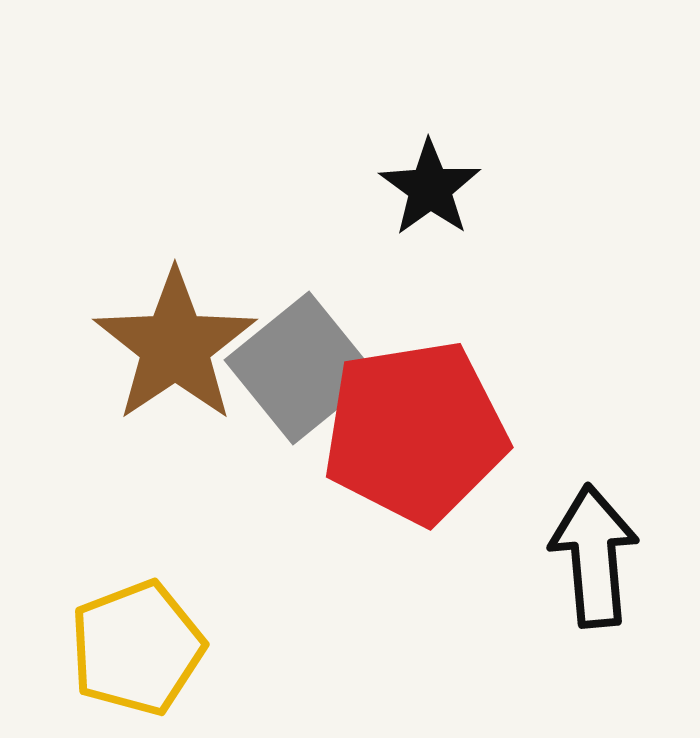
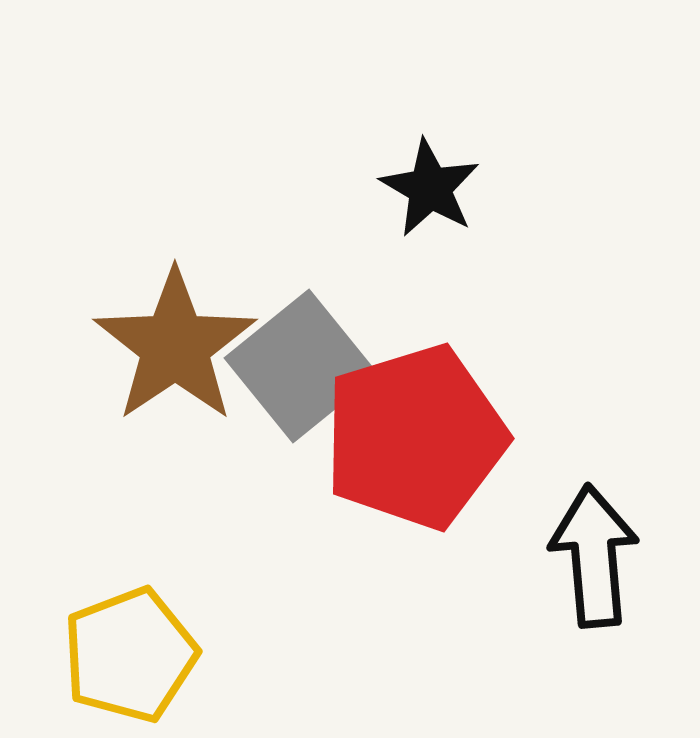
black star: rotated 6 degrees counterclockwise
gray square: moved 2 px up
red pentagon: moved 5 px down; rotated 8 degrees counterclockwise
yellow pentagon: moved 7 px left, 7 px down
